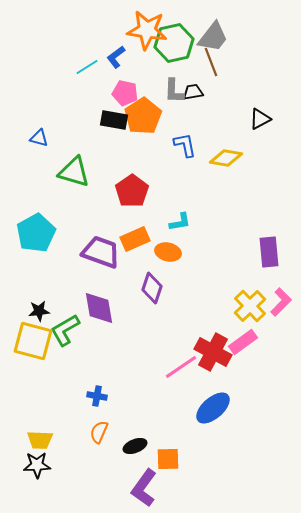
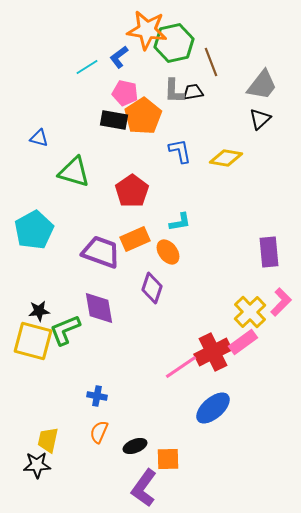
gray trapezoid at (213, 37): moved 49 px right, 48 px down
blue L-shape at (116, 57): moved 3 px right
black triangle at (260, 119): rotated 15 degrees counterclockwise
blue L-shape at (185, 145): moved 5 px left, 6 px down
cyan pentagon at (36, 233): moved 2 px left, 3 px up
orange ellipse at (168, 252): rotated 40 degrees clockwise
yellow cross at (250, 306): moved 6 px down
green L-shape at (65, 330): rotated 8 degrees clockwise
red cross at (213, 352): rotated 36 degrees clockwise
yellow trapezoid at (40, 440): moved 8 px right; rotated 100 degrees clockwise
